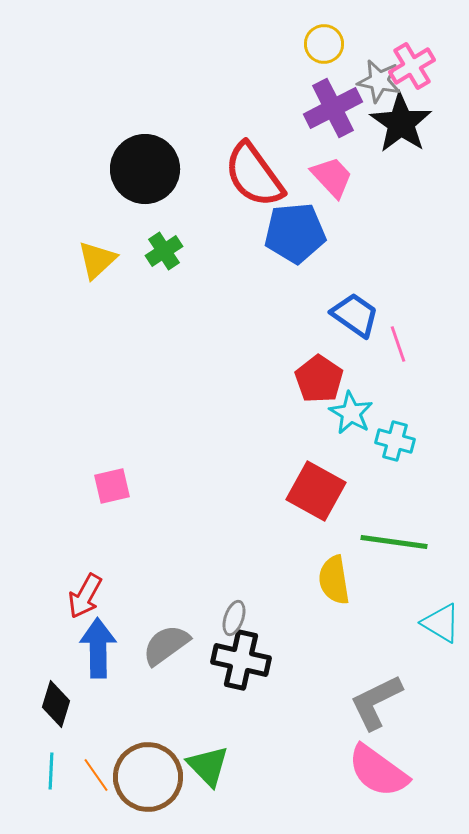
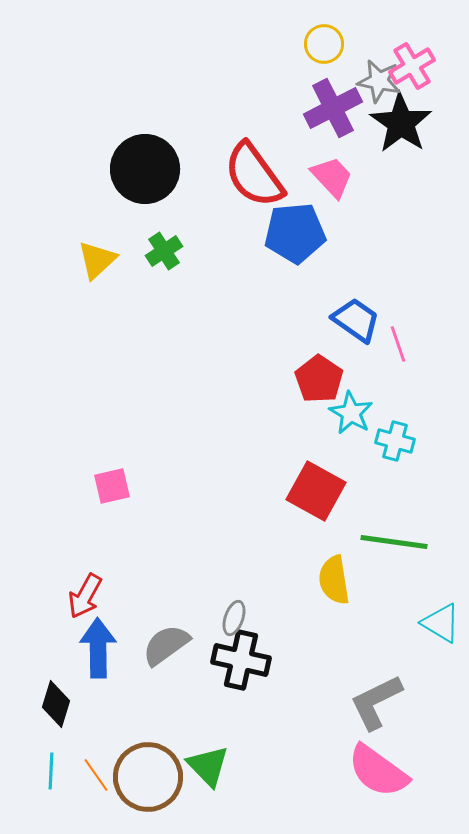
blue trapezoid: moved 1 px right, 5 px down
